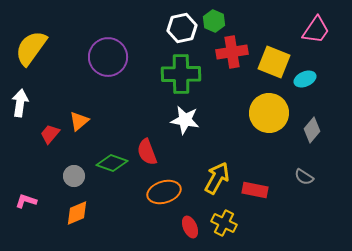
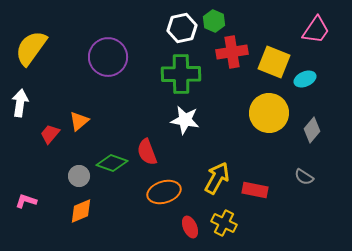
gray circle: moved 5 px right
orange diamond: moved 4 px right, 2 px up
